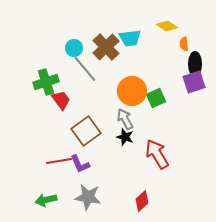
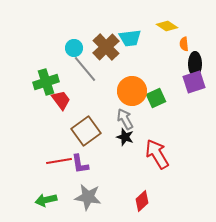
purple L-shape: rotated 15 degrees clockwise
